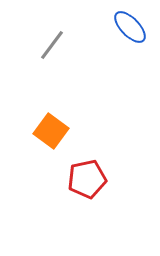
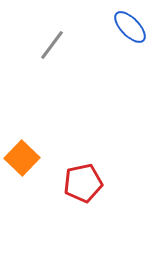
orange square: moved 29 px left, 27 px down; rotated 8 degrees clockwise
red pentagon: moved 4 px left, 4 px down
